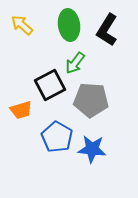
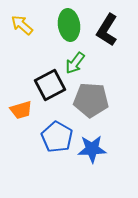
blue star: rotated 8 degrees counterclockwise
